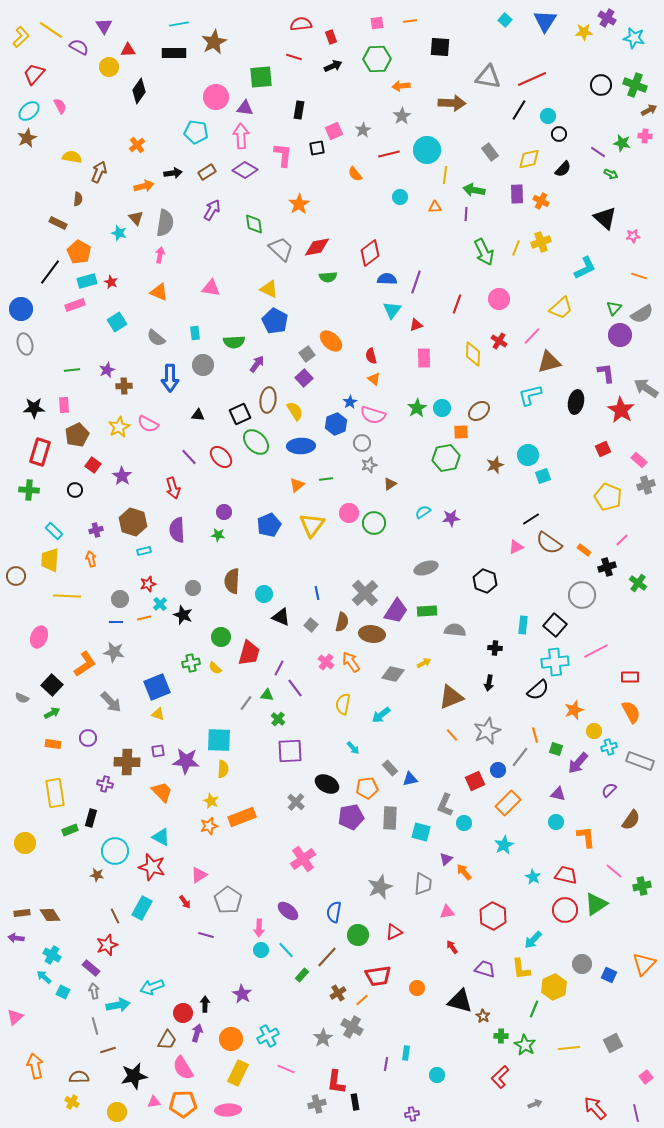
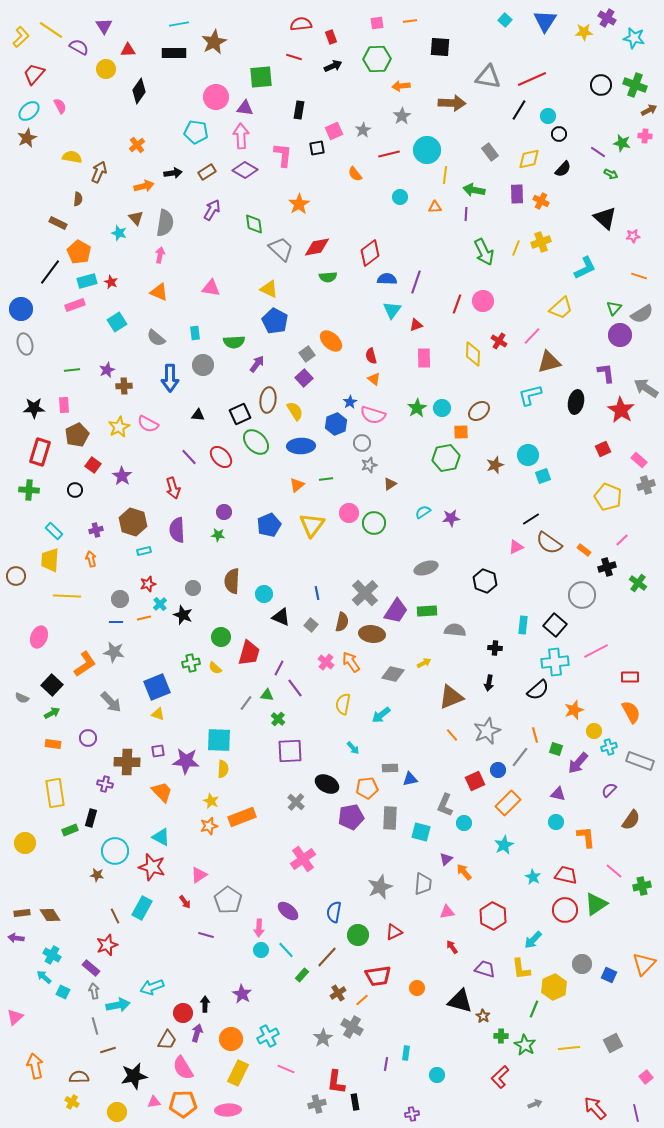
yellow circle at (109, 67): moved 3 px left, 2 px down
pink circle at (499, 299): moved 16 px left, 2 px down
gray rectangle at (390, 768): rotated 49 degrees counterclockwise
